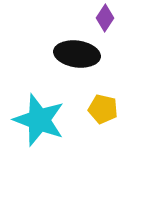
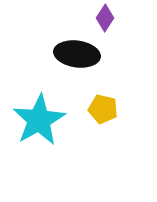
cyan star: rotated 22 degrees clockwise
